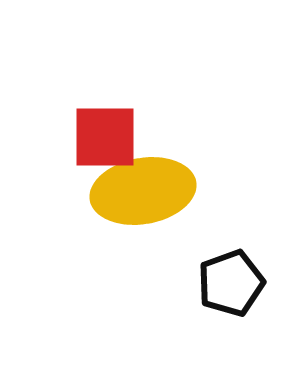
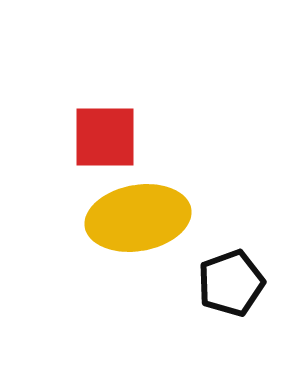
yellow ellipse: moved 5 px left, 27 px down
